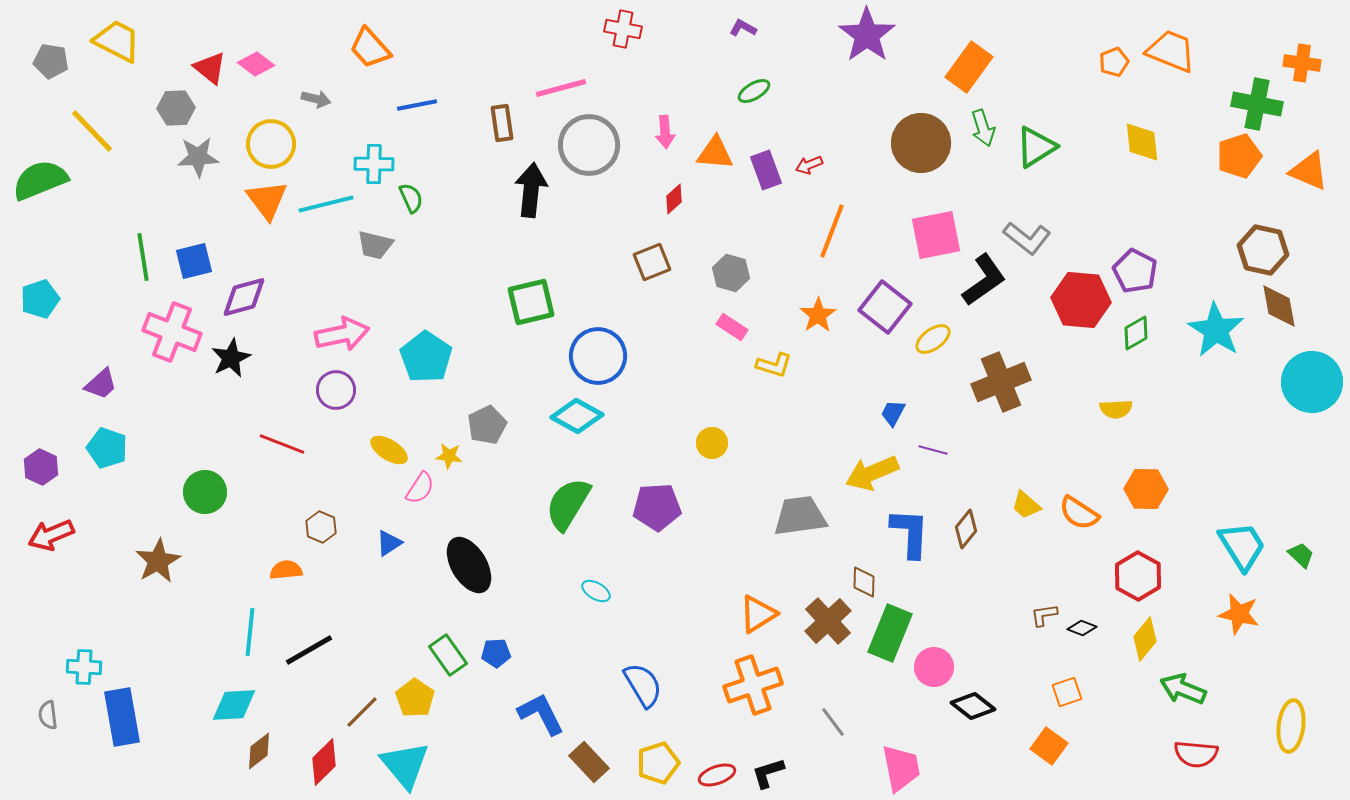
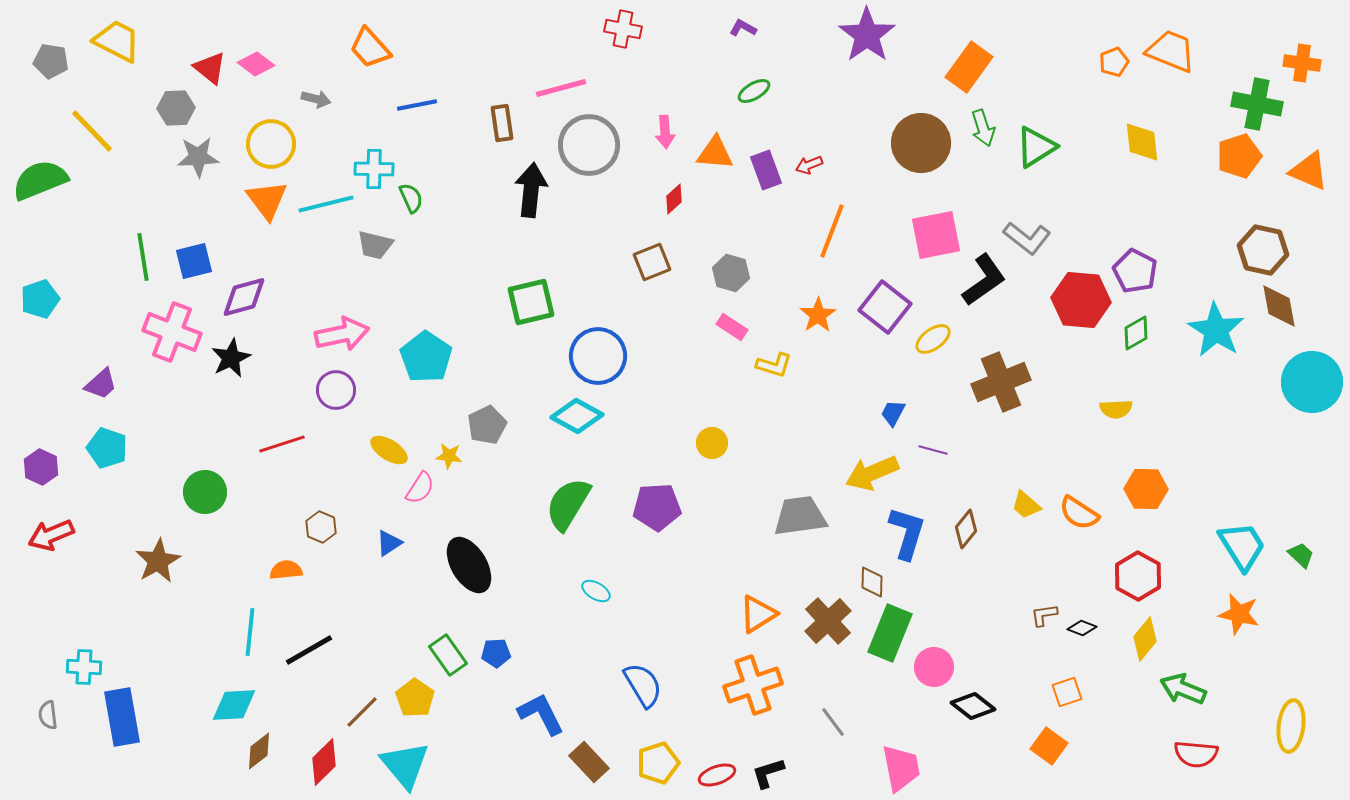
cyan cross at (374, 164): moved 5 px down
red line at (282, 444): rotated 39 degrees counterclockwise
blue L-shape at (910, 533): moved 3 px left; rotated 14 degrees clockwise
brown diamond at (864, 582): moved 8 px right
